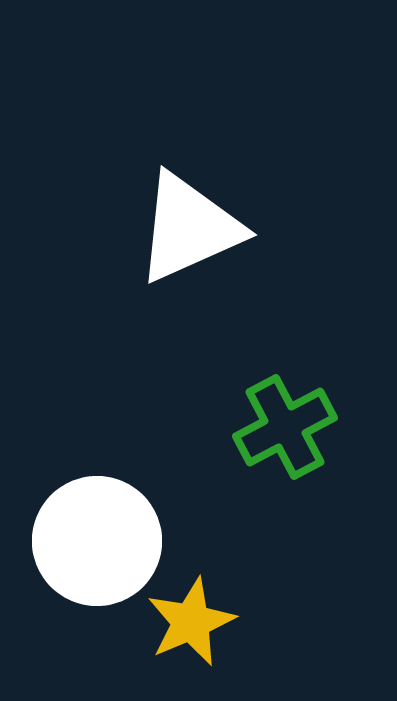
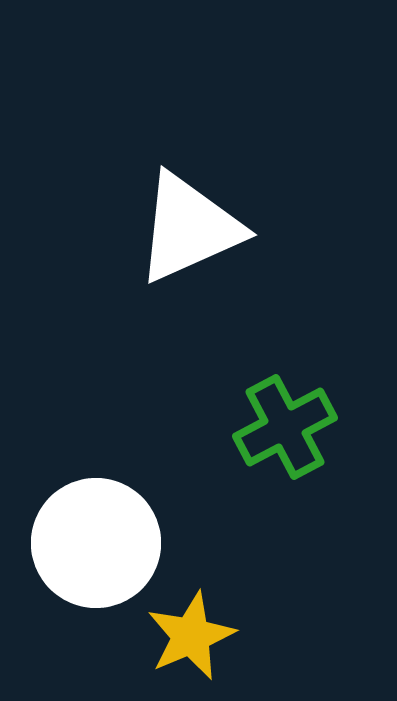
white circle: moved 1 px left, 2 px down
yellow star: moved 14 px down
